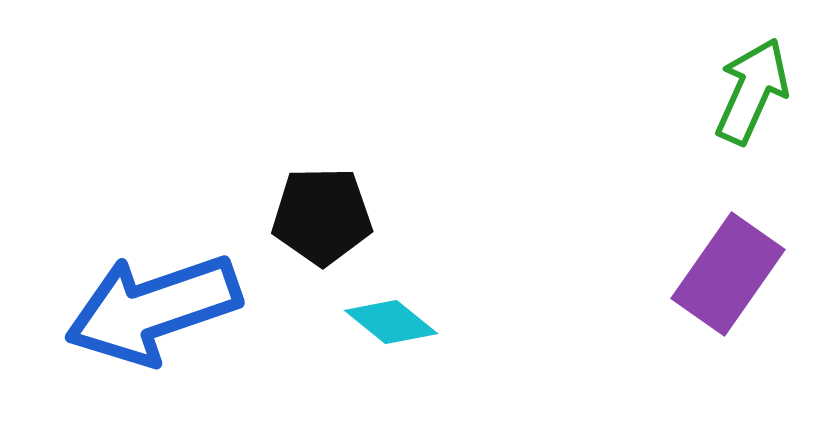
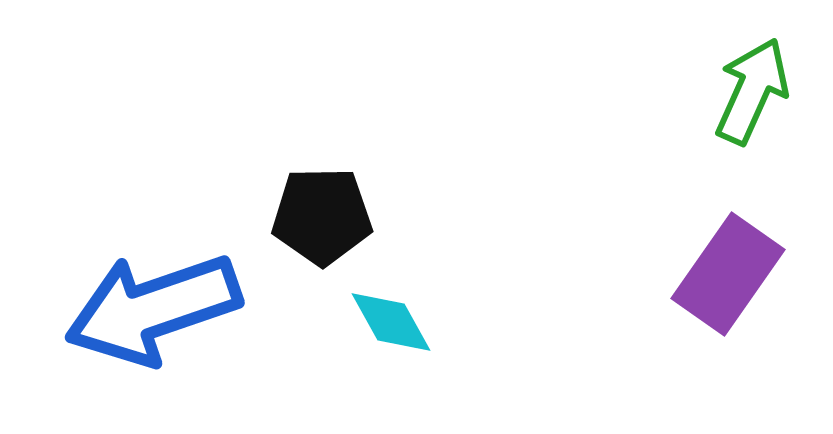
cyan diamond: rotated 22 degrees clockwise
